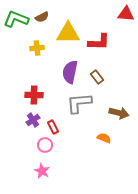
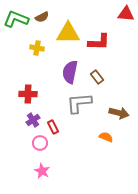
yellow cross: rotated 16 degrees clockwise
red cross: moved 6 px left, 1 px up
orange semicircle: moved 2 px right, 1 px up
pink circle: moved 5 px left, 2 px up
